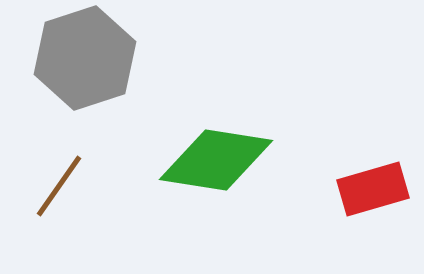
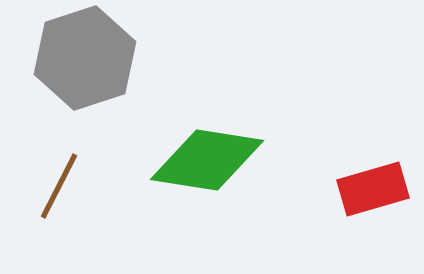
green diamond: moved 9 px left
brown line: rotated 8 degrees counterclockwise
